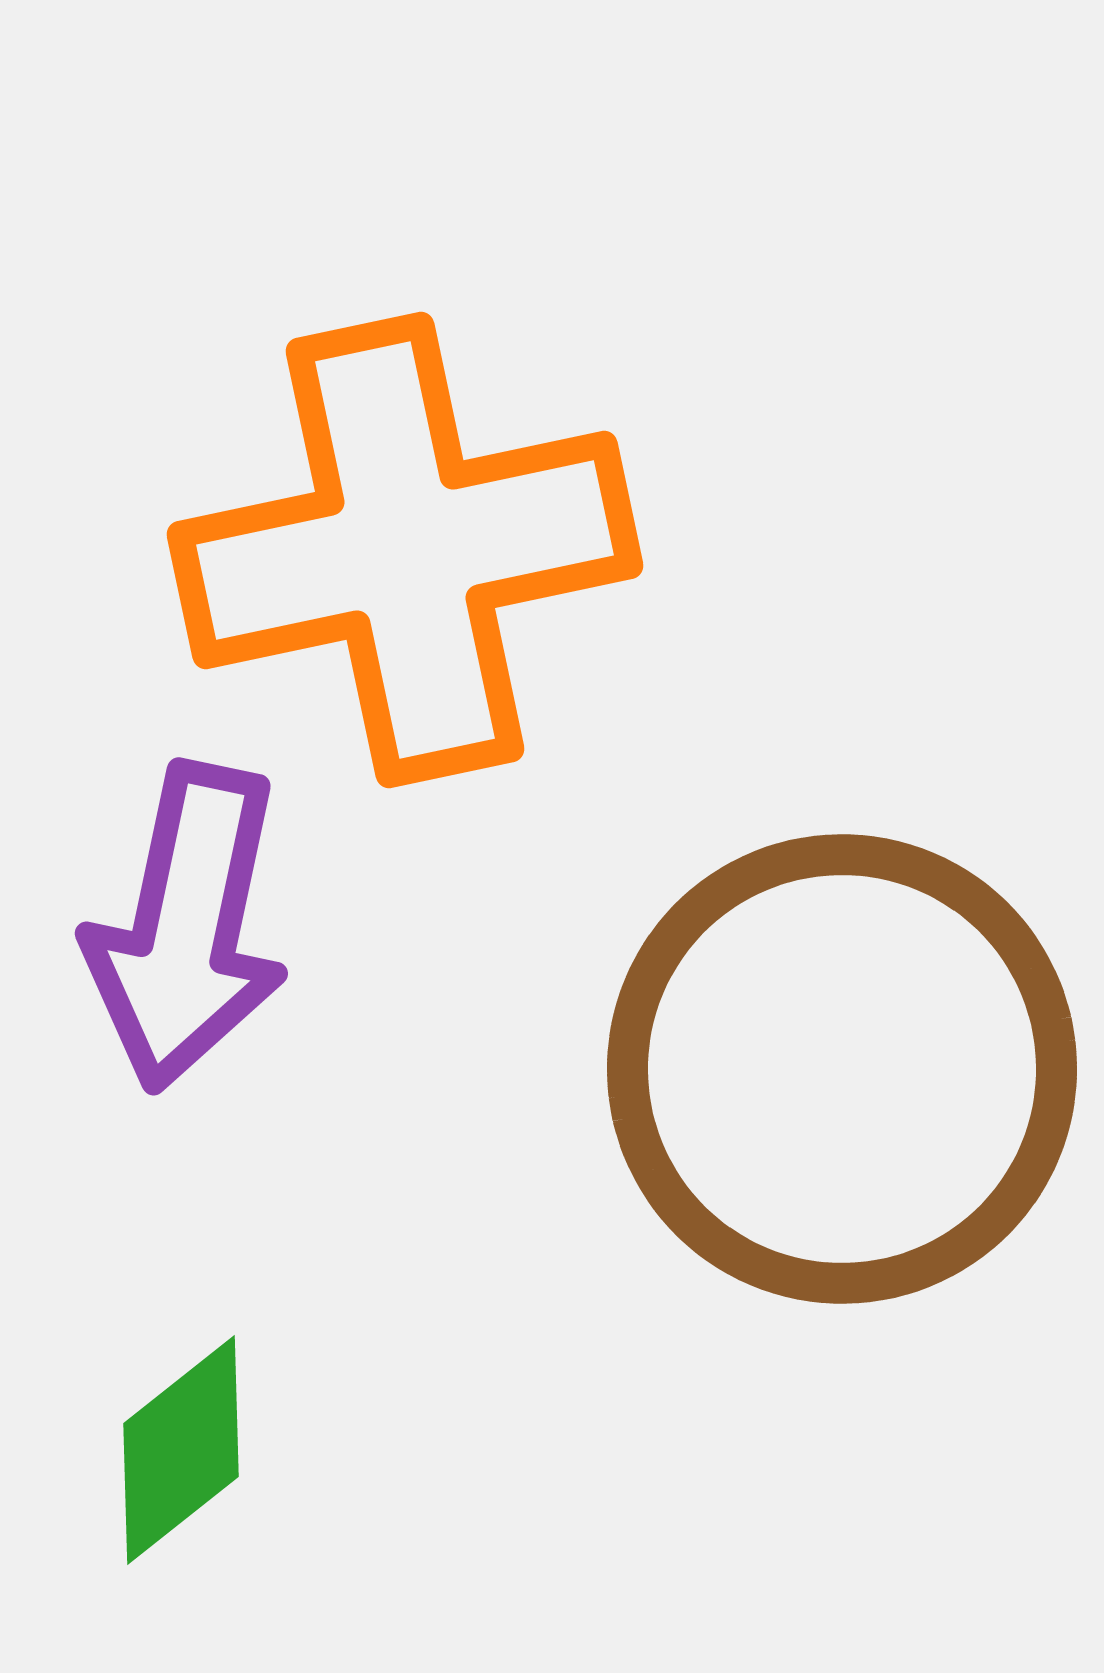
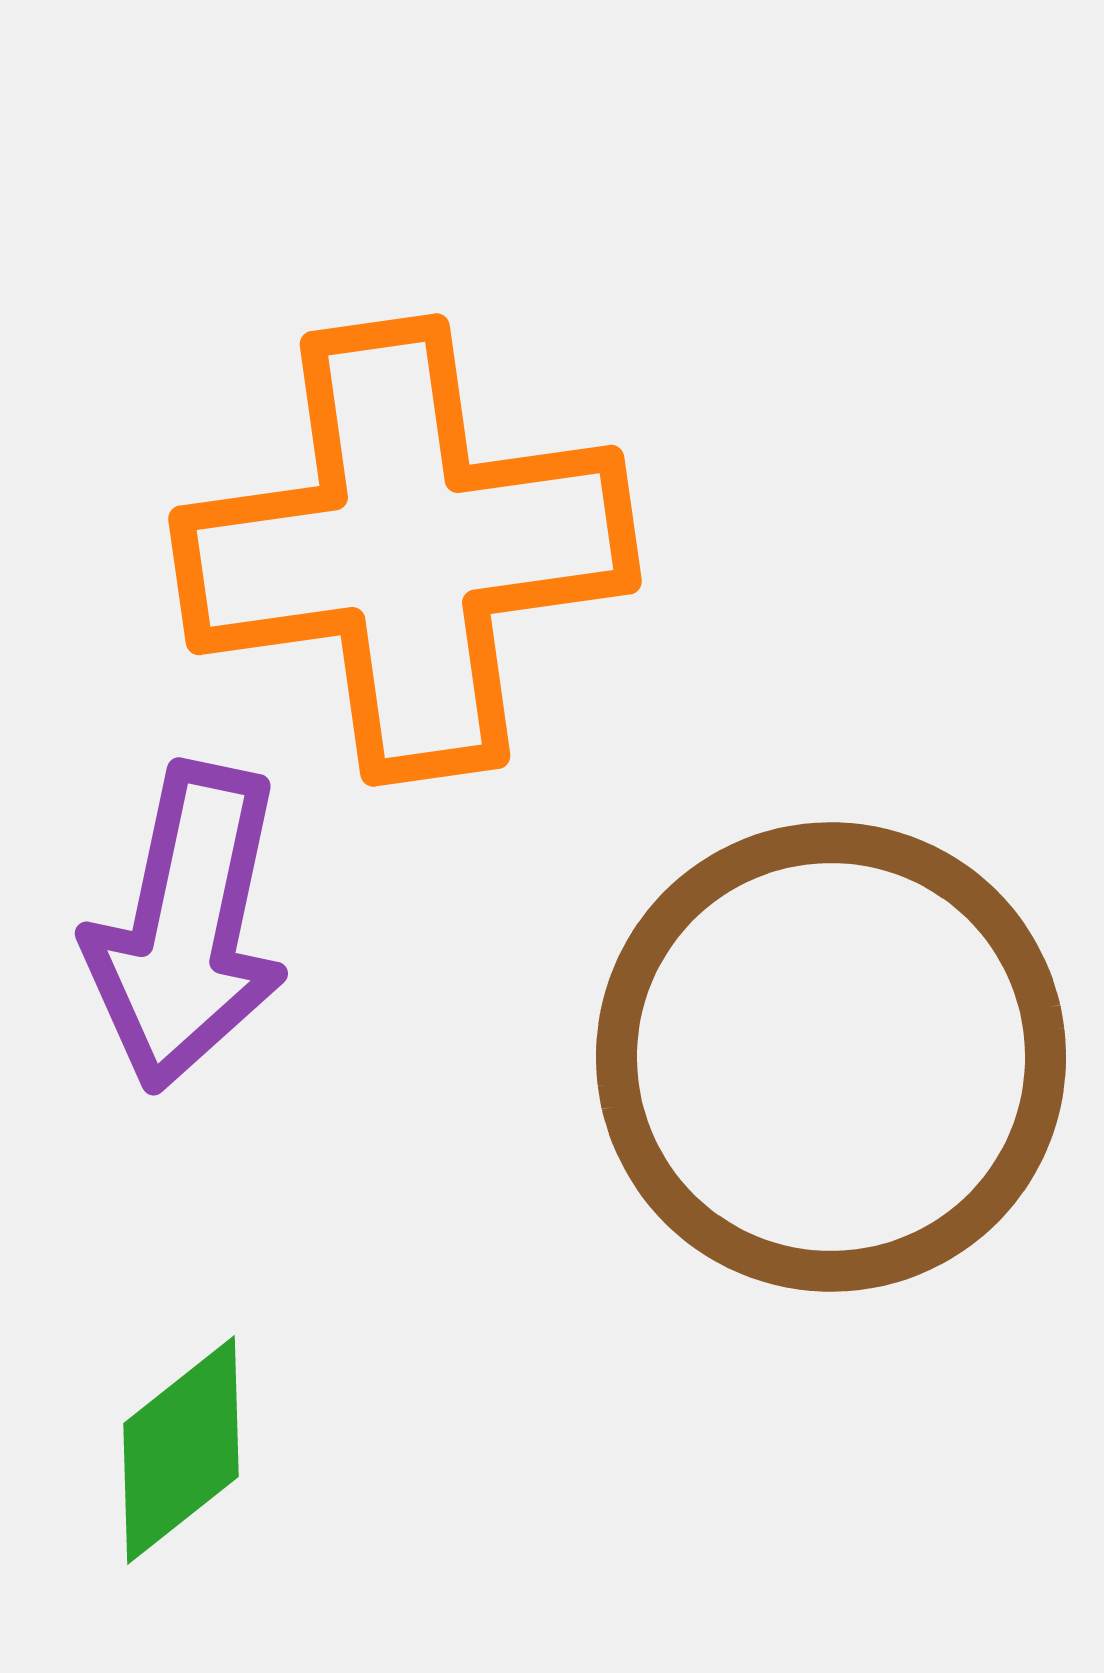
orange cross: rotated 4 degrees clockwise
brown circle: moved 11 px left, 12 px up
